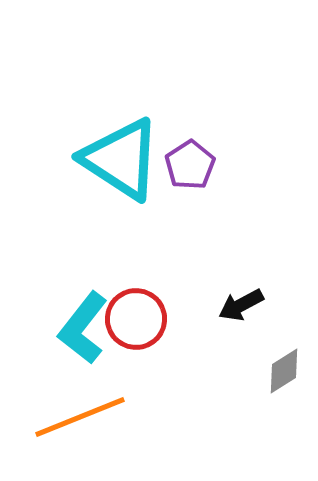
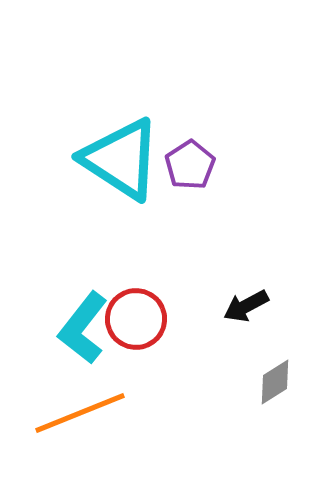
black arrow: moved 5 px right, 1 px down
gray diamond: moved 9 px left, 11 px down
orange line: moved 4 px up
